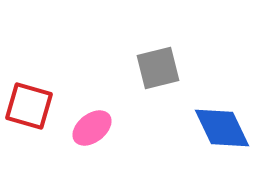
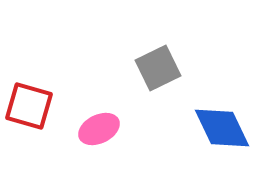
gray square: rotated 12 degrees counterclockwise
pink ellipse: moved 7 px right, 1 px down; rotated 12 degrees clockwise
